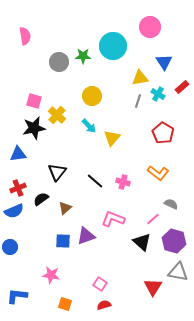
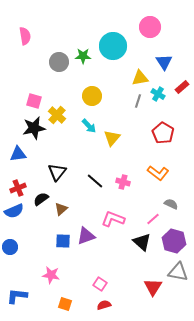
brown triangle at (65, 208): moved 4 px left, 1 px down
